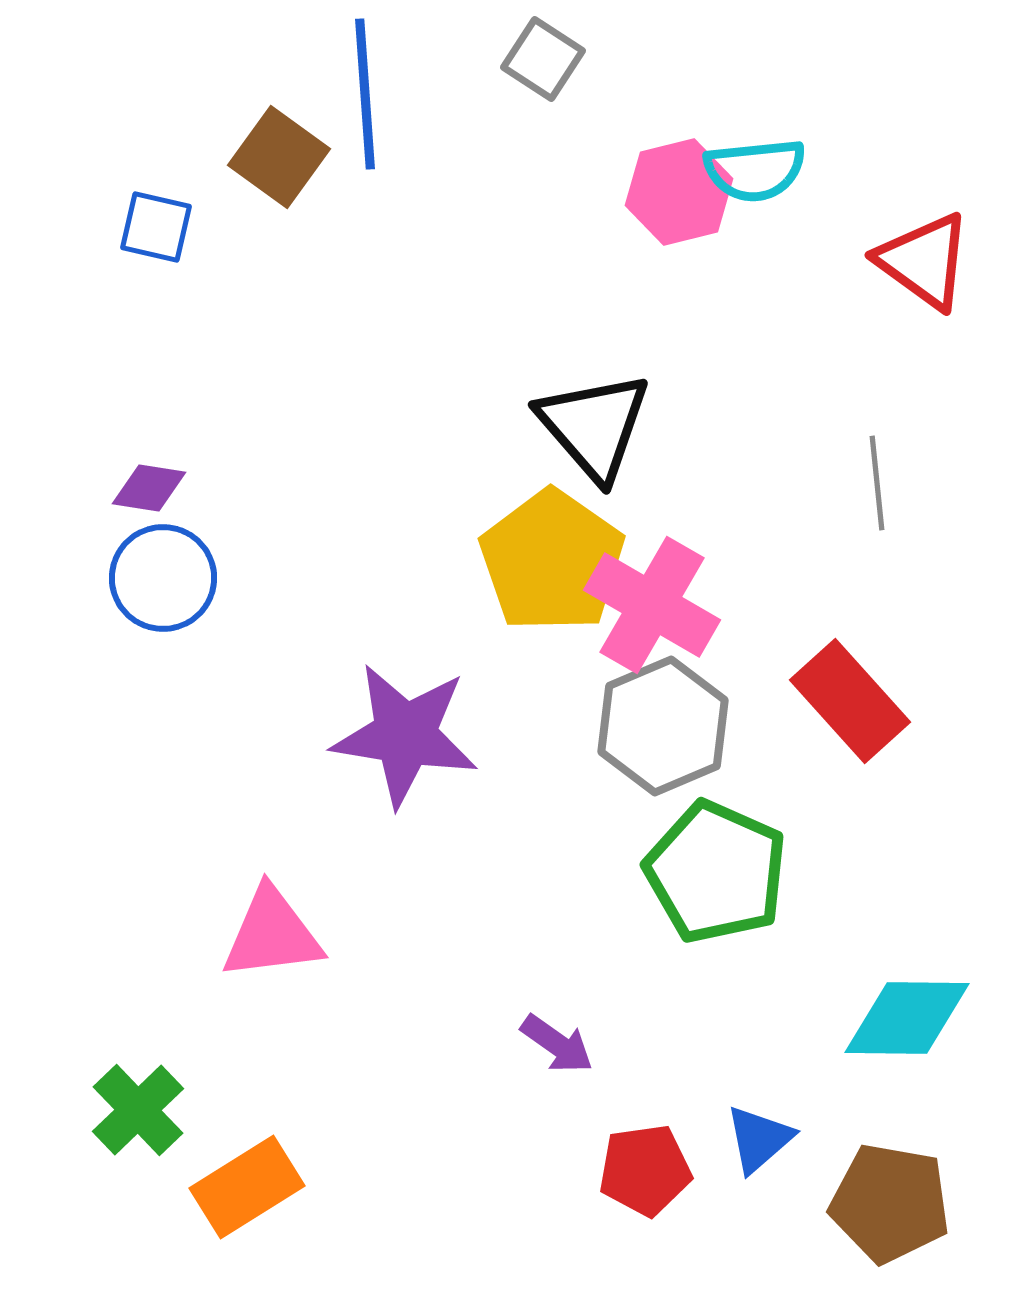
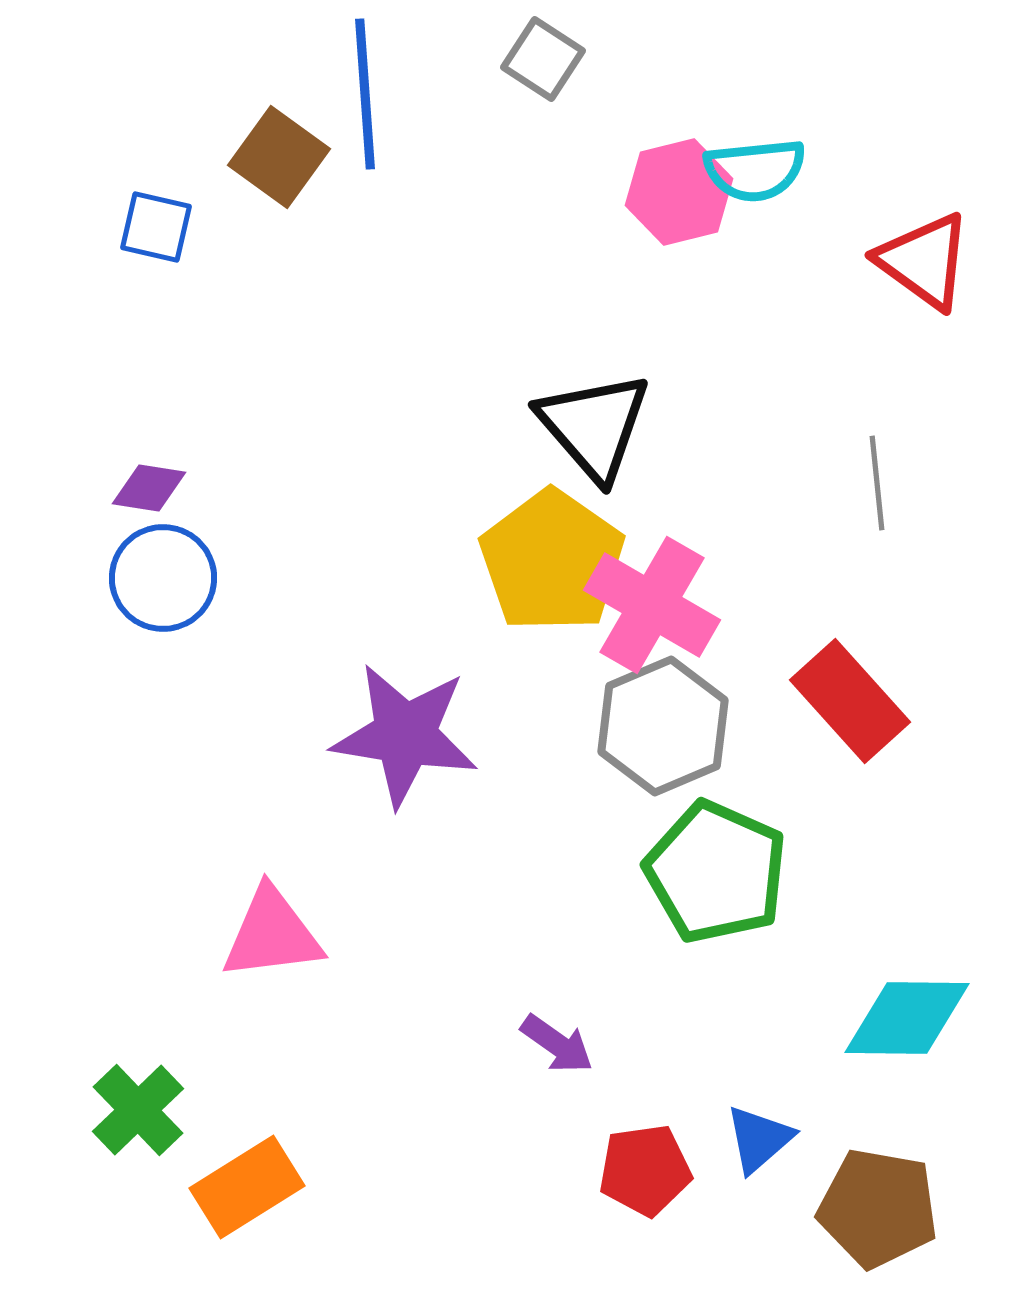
brown pentagon: moved 12 px left, 5 px down
